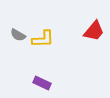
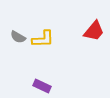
gray semicircle: moved 2 px down
purple rectangle: moved 3 px down
